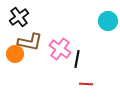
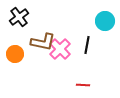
cyan circle: moved 3 px left
brown L-shape: moved 13 px right
pink cross: rotated 10 degrees clockwise
black line: moved 10 px right, 14 px up
red line: moved 3 px left, 1 px down
